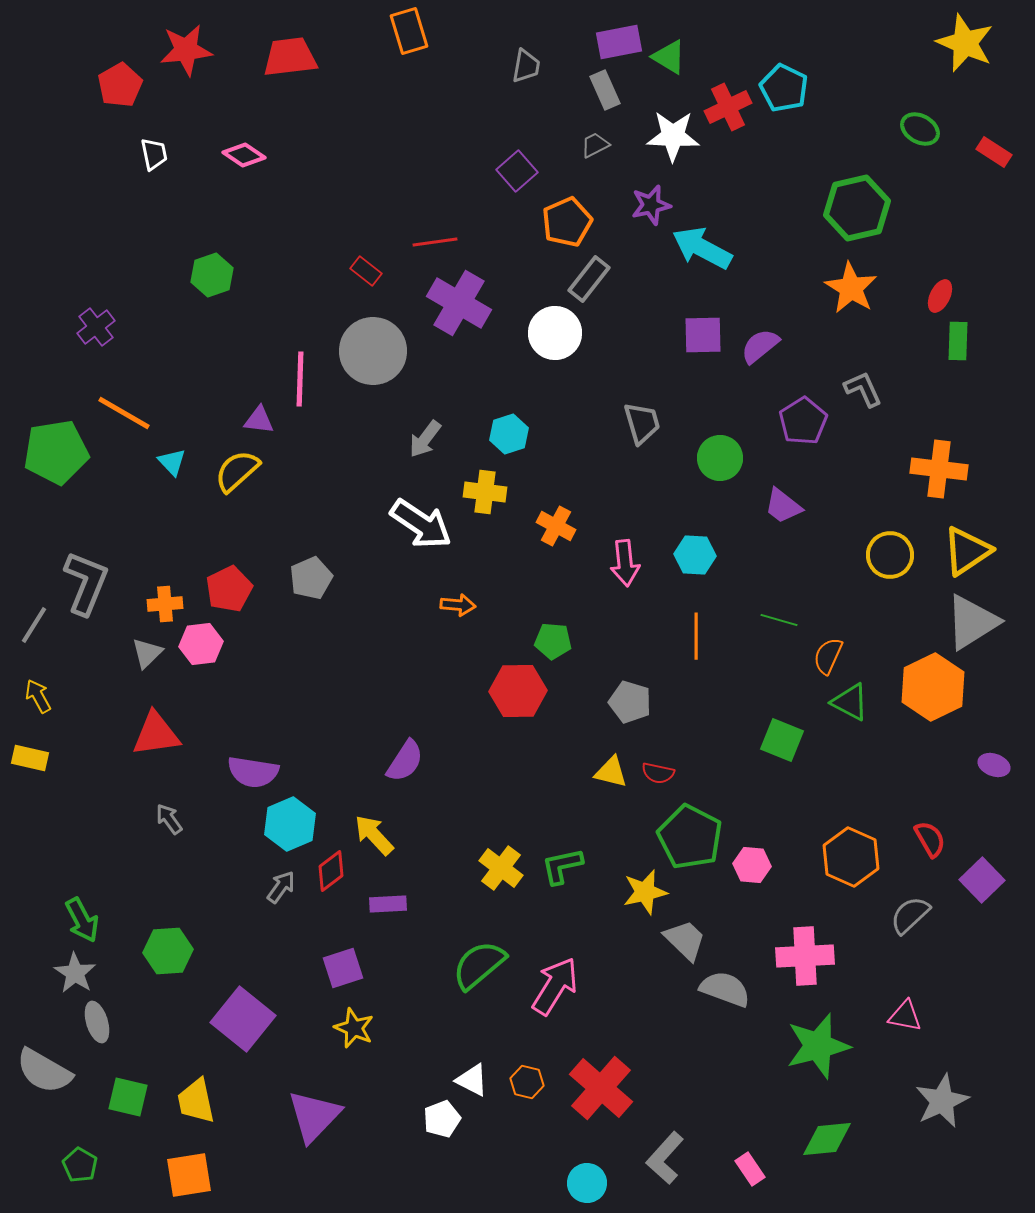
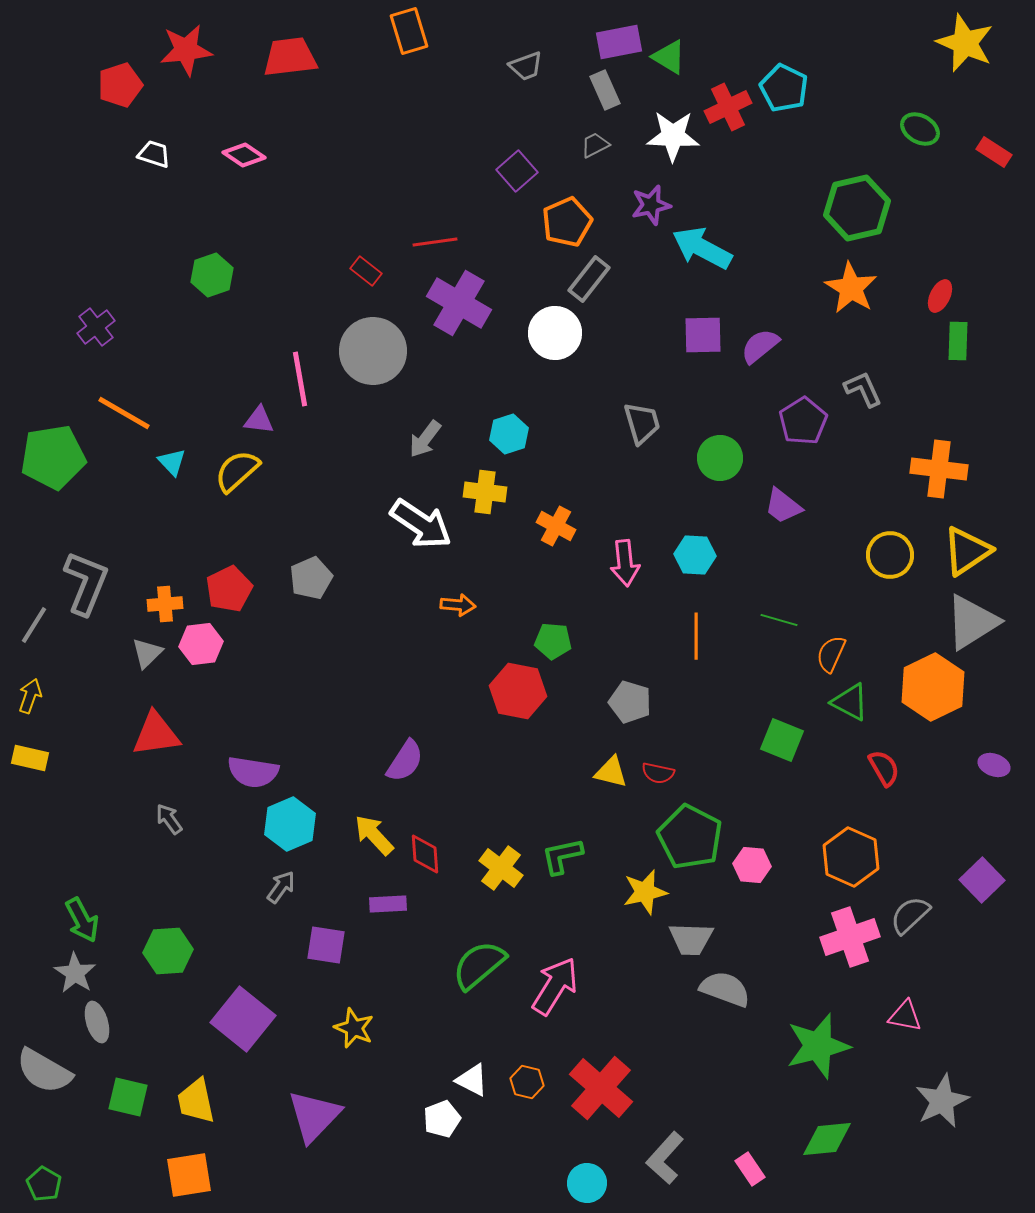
gray trapezoid at (526, 66): rotated 60 degrees clockwise
red pentagon at (120, 85): rotated 12 degrees clockwise
white trapezoid at (154, 154): rotated 60 degrees counterclockwise
pink line at (300, 379): rotated 12 degrees counterclockwise
green pentagon at (56, 452): moved 3 px left, 5 px down
orange semicircle at (828, 656): moved 3 px right, 2 px up
red hexagon at (518, 691): rotated 12 degrees clockwise
yellow arrow at (38, 696): moved 8 px left; rotated 48 degrees clockwise
red semicircle at (930, 839): moved 46 px left, 71 px up
green L-shape at (562, 866): moved 10 px up
red diamond at (331, 871): moved 94 px right, 17 px up; rotated 57 degrees counterclockwise
gray trapezoid at (685, 940): moved 6 px right, 1 px up; rotated 138 degrees clockwise
pink cross at (805, 956): moved 45 px right, 19 px up; rotated 16 degrees counterclockwise
purple square at (343, 968): moved 17 px left, 23 px up; rotated 27 degrees clockwise
green pentagon at (80, 1165): moved 36 px left, 19 px down
